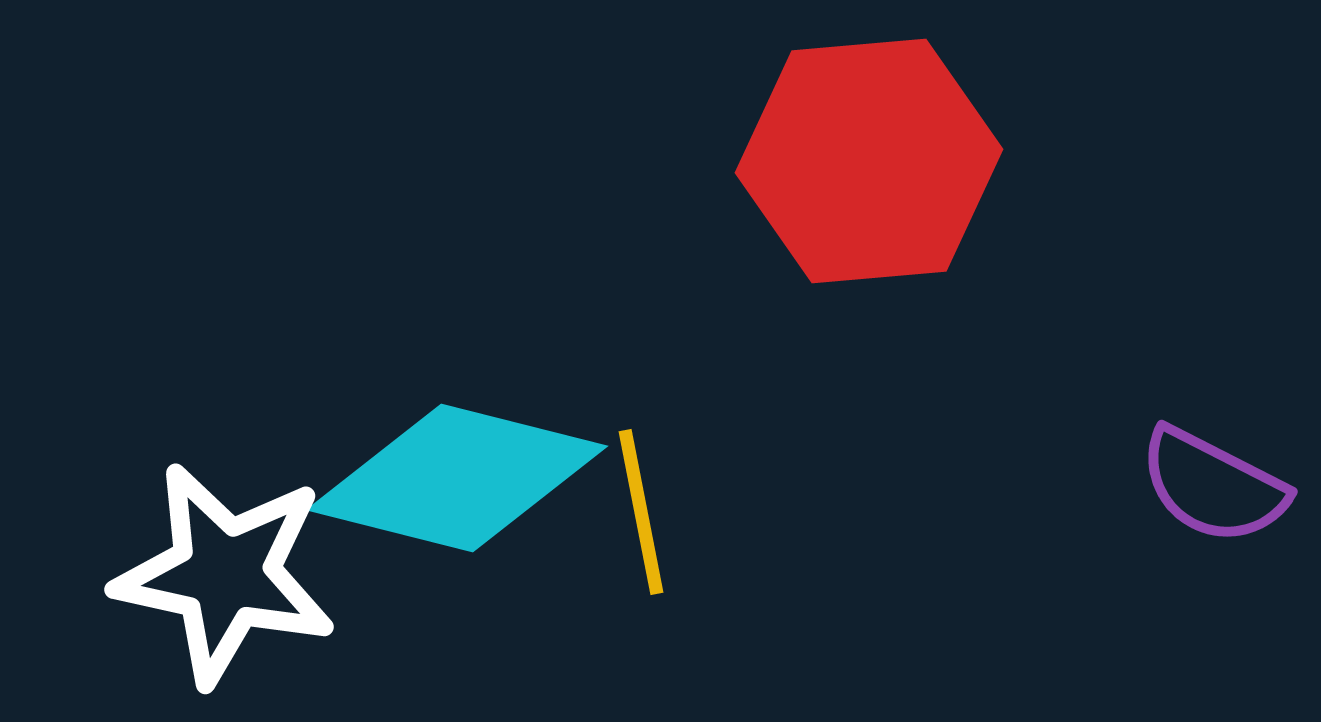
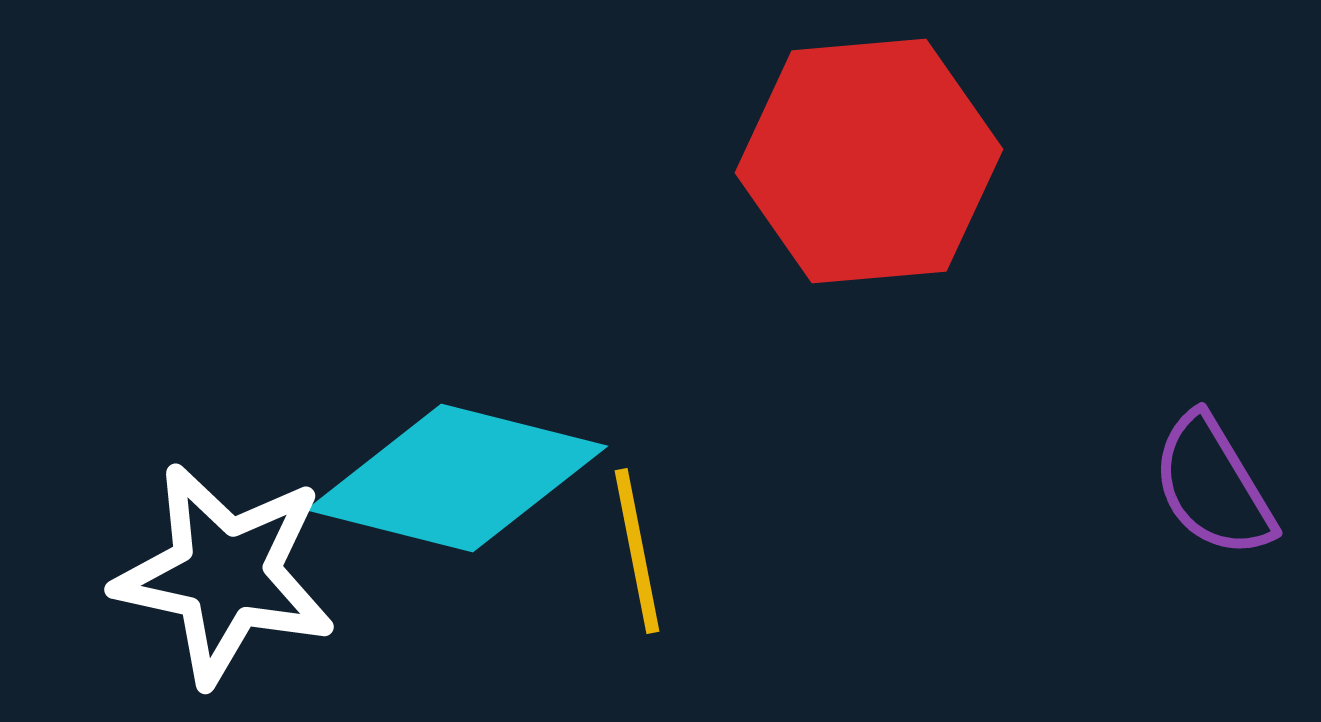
purple semicircle: rotated 32 degrees clockwise
yellow line: moved 4 px left, 39 px down
